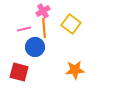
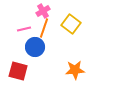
orange line: rotated 24 degrees clockwise
red square: moved 1 px left, 1 px up
